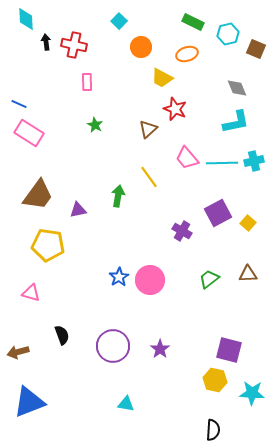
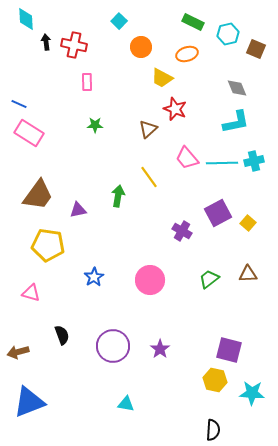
green star at (95, 125): rotated 28 degrees counterclockwise
blue star at (119, 277): moved 25 px left
